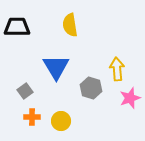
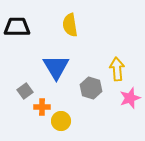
orange cross: moved 10 px right, 10 px up
